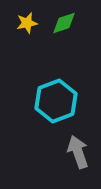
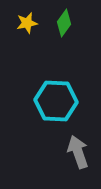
green diamond: rotated 36 degrees counterclockwise
cyan hexagon: rotated 24 degrees clockwise
